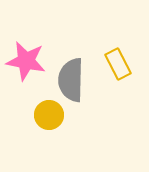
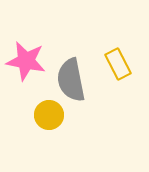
gray semicircle: rotated 12 degrees counterclockwise
